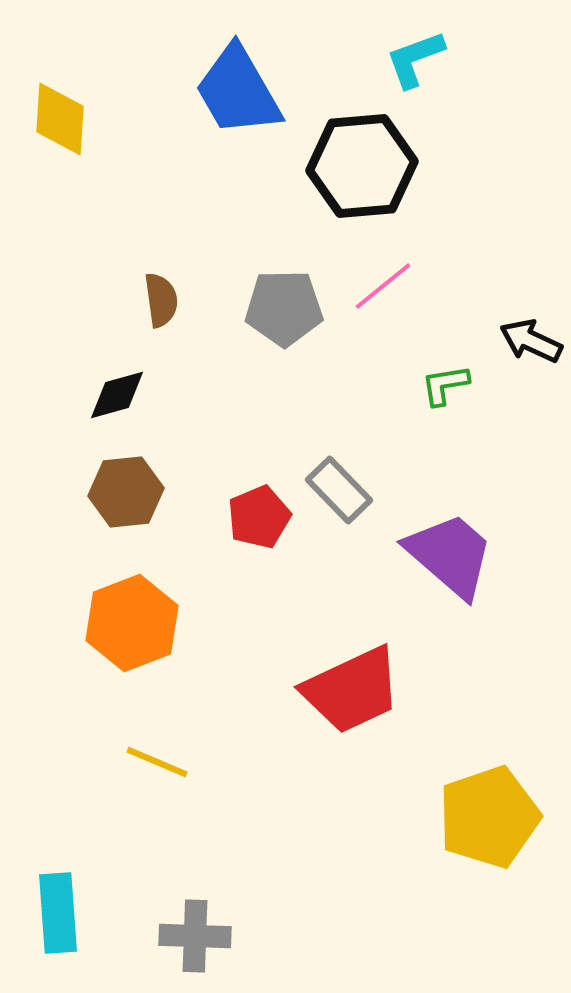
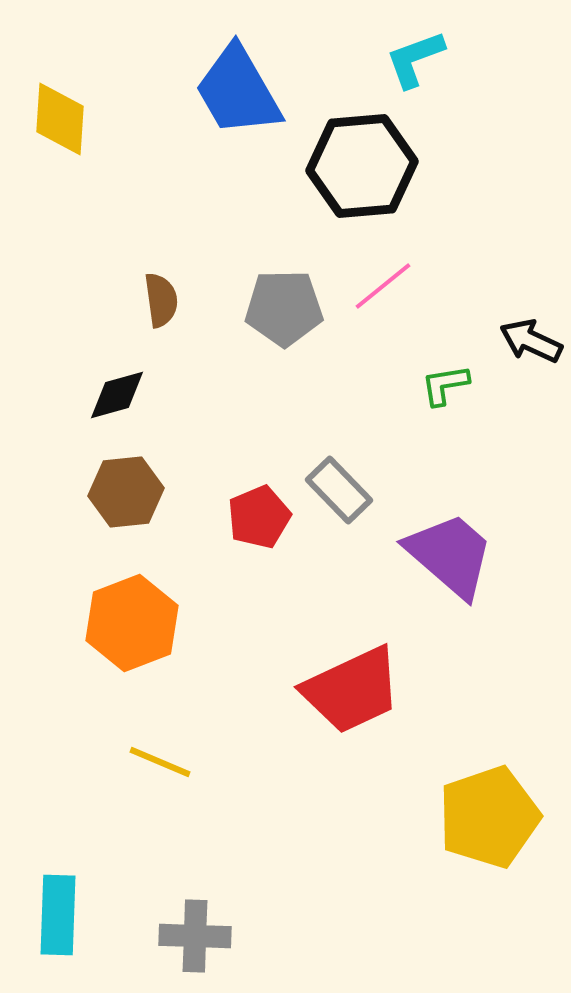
yellow line: moved 3 px right
cyan rectangle: moved 2 px down; rotated 6 degrees clockwise
